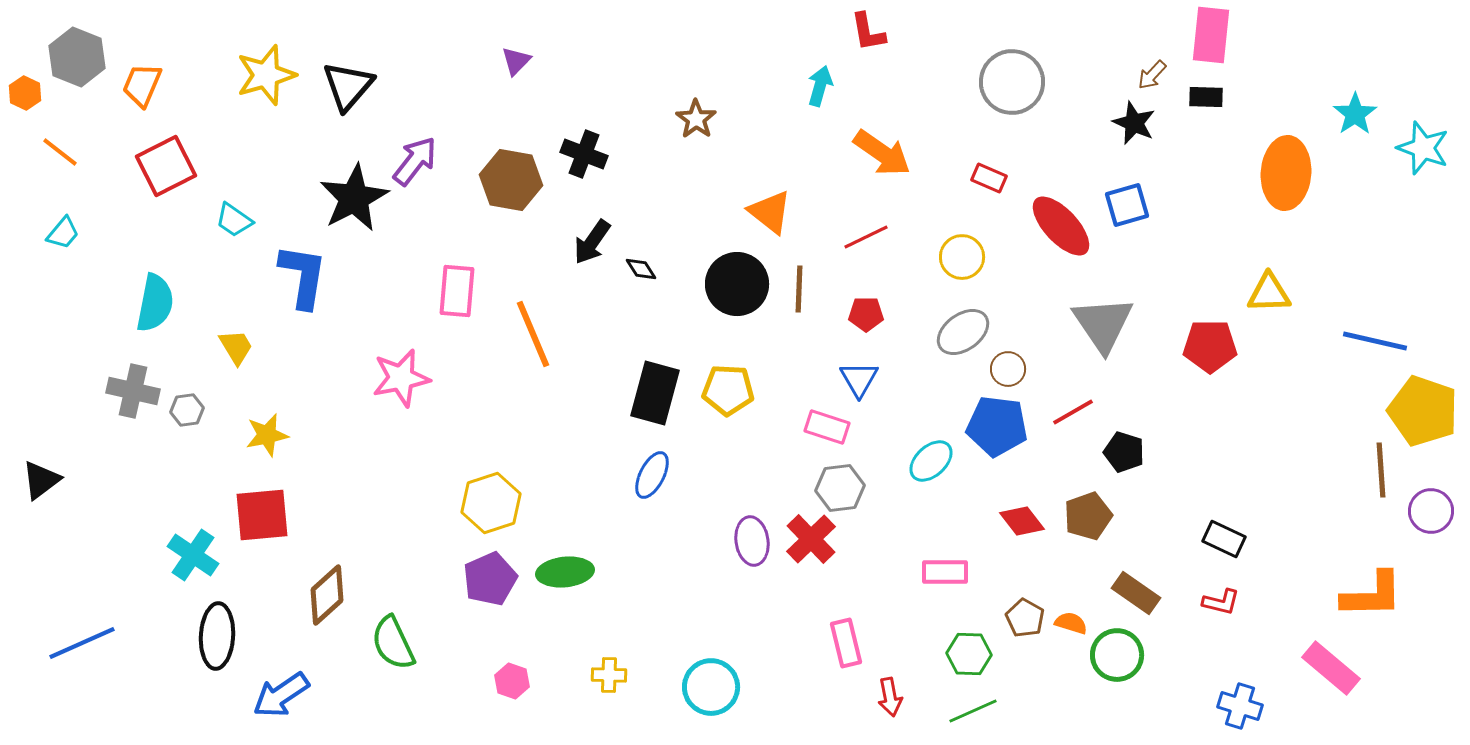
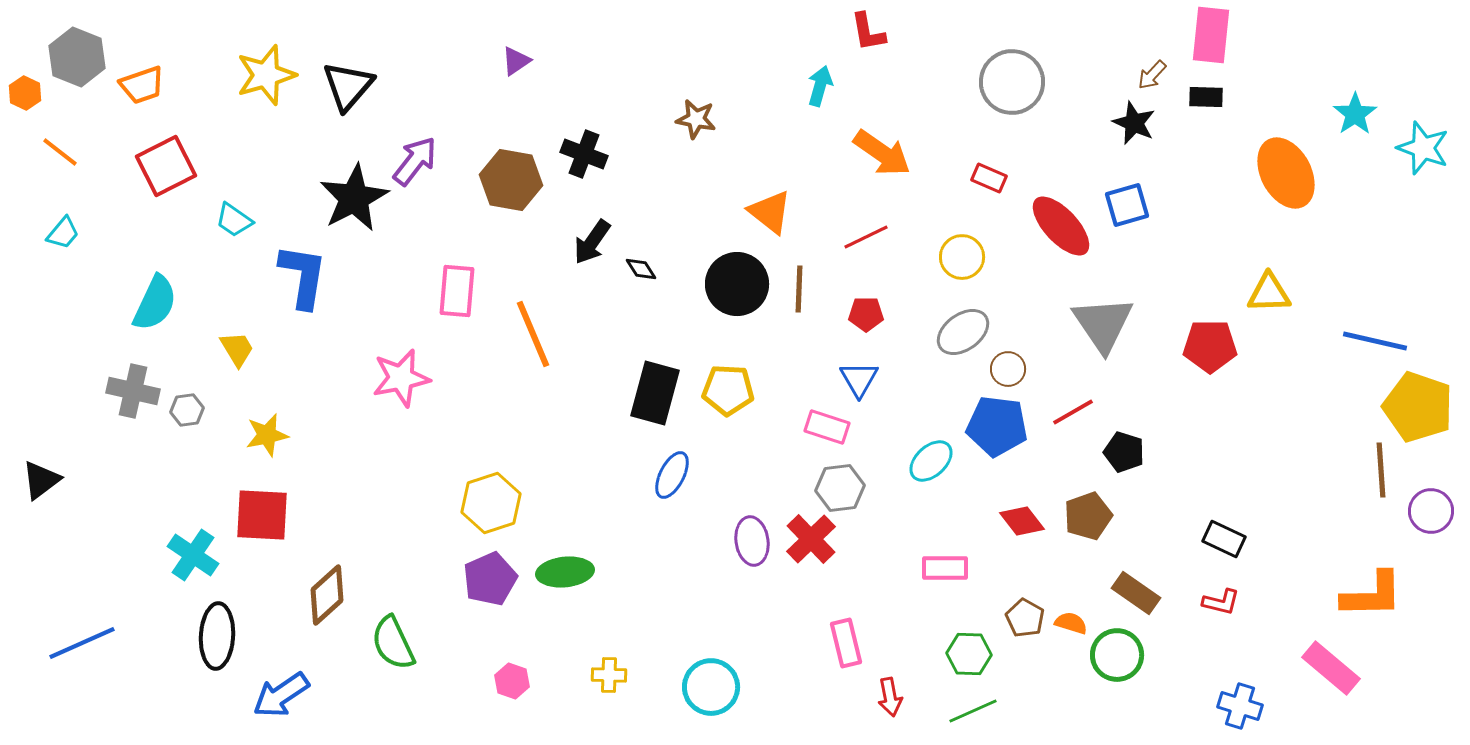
purple triangle at (516, 61): rotated 12 degrees clockwise
orange trapezoid at (142, 85): rotated 132 degrees counterclockwise
brown star at (696, 119): rotated 24 degrees counterclockwise
orange ellipse at (1286, 173): rotated 32 degrees counterclockwise
cyan semicircle at (155, 303): rotated 14 degrees clockwise
yellow trapezoid at (236, 347): moved 1 px right, 2 px down
yellow pentagon at (1423, 411): moved 5 px left, 4 px up
blue ellipse at (652, 475): moved 20 px right
red square at (262, 515): rotated 8 degrees clockwise
pink rectangle at (945, 572): moved 4 px up
